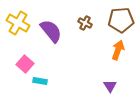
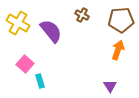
brown cross: moved 3 px left, 8 px up
cyan rectangle: rotated 64 degrees clockwise
